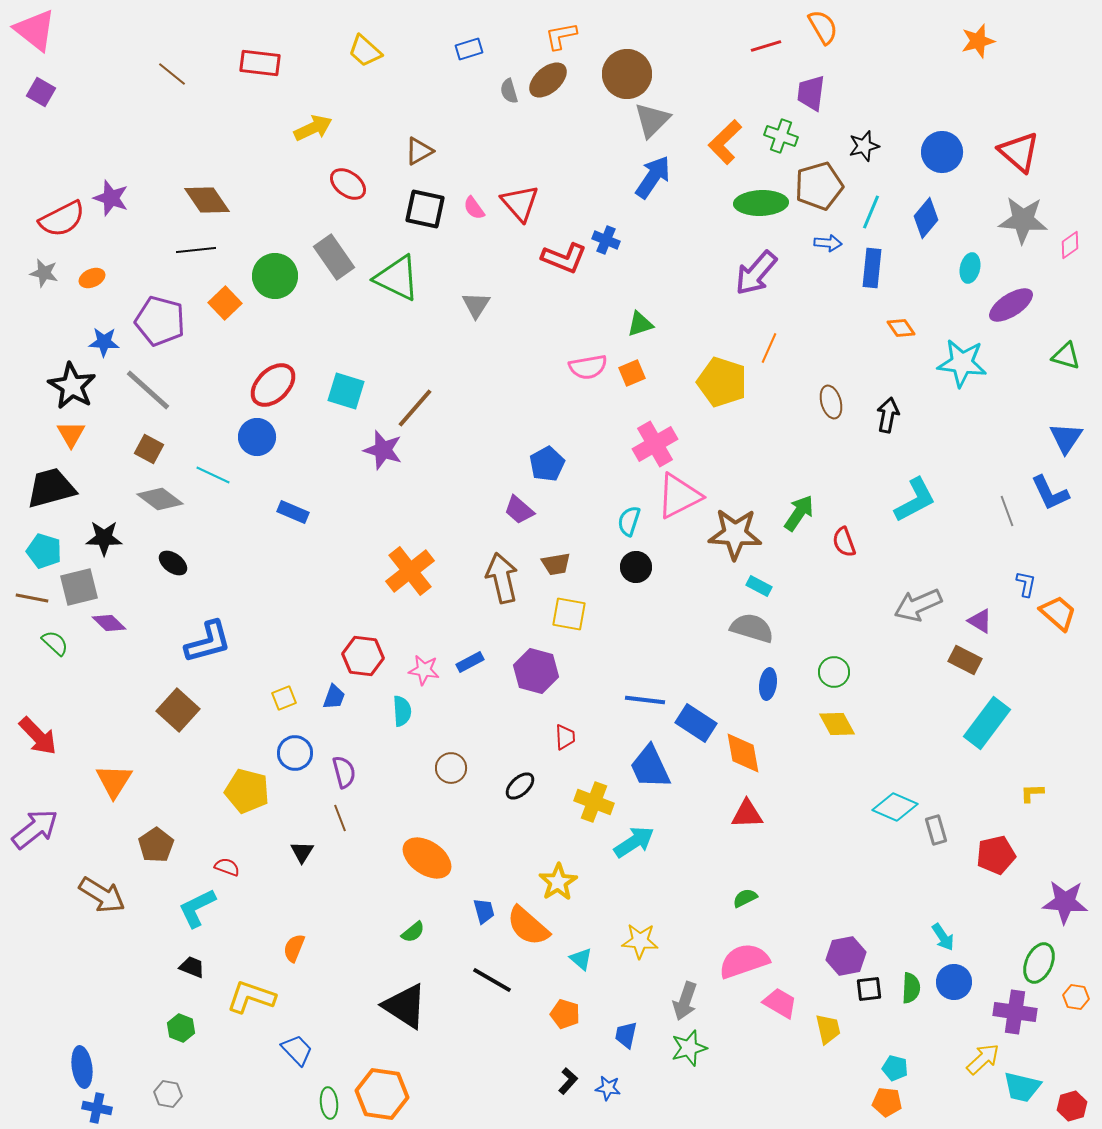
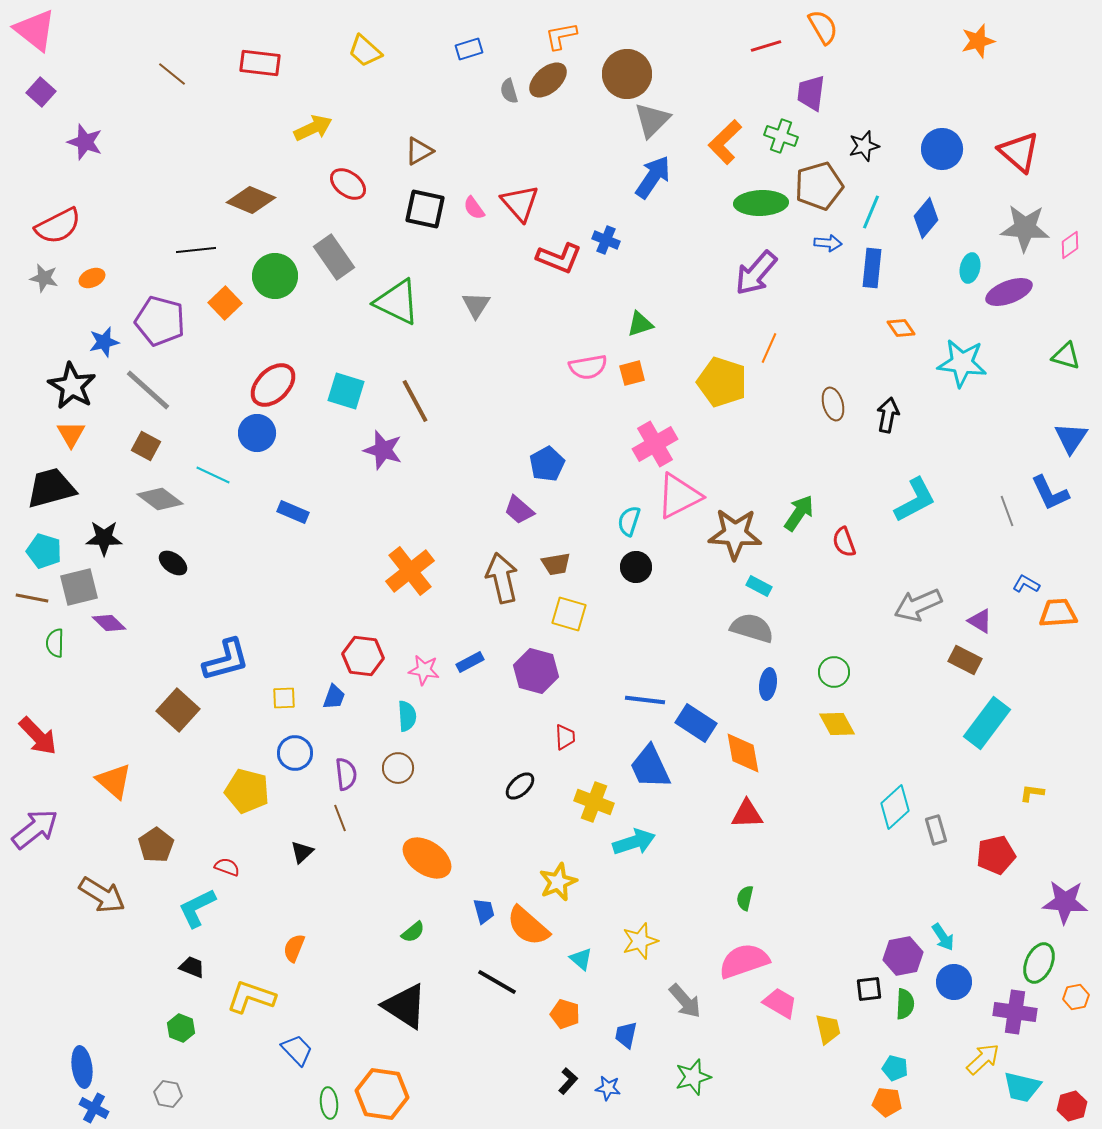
purple square at (41, 92): rotated 12 degrees clockwise
blue circle at (942, 152): moved 3 px up
purple star at (111, 198): moved 26 px left, 56 px up
brown diamond at (207, 200): moved 44 px right; rotated 33 degrees counterclockwise
red semicircle at (62, 219): moved 4 px left, 7 px down
gray star at (1023, 220): moved 2 px right, 8 px down
red L-shape at (564, 258): moved 5 px left
gray star at (44, 273): moved 5 px down
green triangle at (397, 278): moved 24 px down
purple ellipse at (1011, 305): moved 2 px left, 13 px up; rotated 12 degrees clockwise
blue star at (104, 342): rotated 16 degrees counterclockwise
orange square at (632, 373): rotated 8 degrees clockwise
brown ellipse at (831, 402): moved 2 px right, 2 px down
brown line at (415, 408): moved 7 px up; rotated 69 degrees counterclockwise
blue circle at (257, 437): moved 4 px up
blue triangle at (1066, 438): moved 5 px right
brown square at (149, 449): moved 3 px left, 3 px up
blue L-shape at (1026, 584): rotated 72 degrees counterclockwise
orange trapezoid at (1058, 613): rotated 45 degrees counterclockwise
yellow square at (569, 614): rotated 6 degrees clockwise
blue L-shape at (208, 642): moved 18 px right, 18 px down
green semicircle at (55, 643): rotated 132 degrees counterclockwise
yellow square at (284, 698): rotated 20 degrees clockwise
cyan semicircle at (402, 711): moved 5 px right, 5 px down
brown circle at (451, 768): moved 53 px left
purple semicircle at (344, 772): moved 2 px right, 2 px down; rotated 8 degrees clockwise
orange triangle at (114, 781): rotated 21 degrees counterclockwise
yellow L-shape at (1032, 793): rotated 10 degrees clockwise
cyan diamond at (895, 807): rotated 66 degrees counterclockwise
cyan arrow at (634, 842): rotated 15 degrees clockwise
black triangle at (302, 852): rotated 15 degrees clockwise
yellow star at (558, 882): rotated 9 degrees clockwise
green semicircle at (745, 898): rotated 50 degrees counterclockwise
yellow star at (640, 941): rotated 21 degrees counterclockwise
purple hexagon at (846, 956): moved 57 px right
black line at (492, 980): moved 5 px right, 2 px down
green semicircle at (911, 988): moved 6 px left, 16 px down
orange hexagon at (1076, 997): rotated 20 degrees counterclockwise
gray arrow at (685, 1001): rotated 60 degrees counterclockwise
green star at (689, 1048): moved 4 px right, 29 px down
blue cross at (97, 1108): moved 3 px left; rotated 16 degrees clockwise
